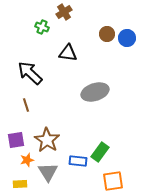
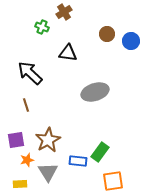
blue circle: moved 4 px right, 3 px down
brown star: moved 1 px right; rotated 10 degrees clockwise
